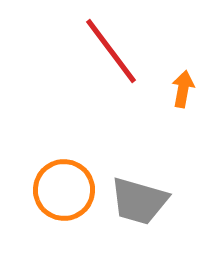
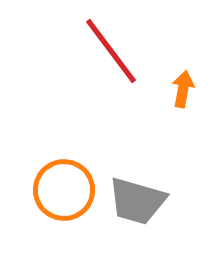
gray trapezoid: moved 2 px left
